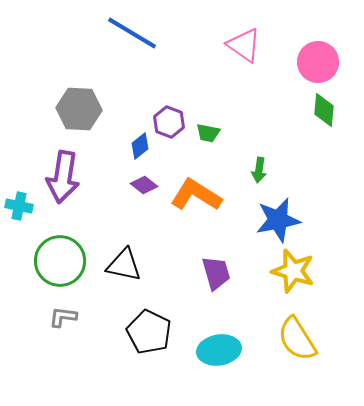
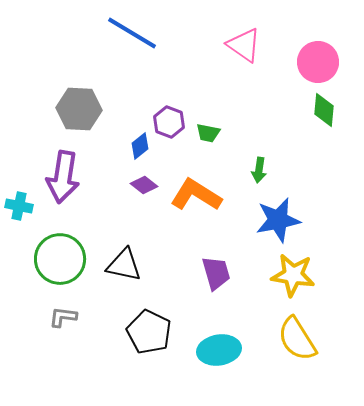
green circle: moved 2 px up
yellow star: moved 4 px down; rotated 9 degrees counterclockwise
